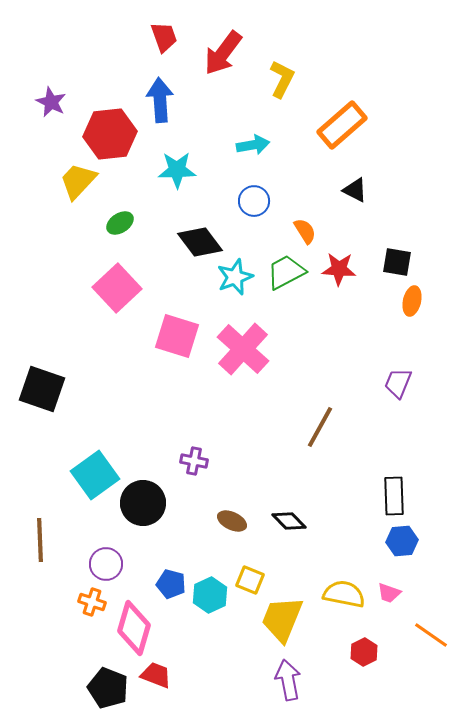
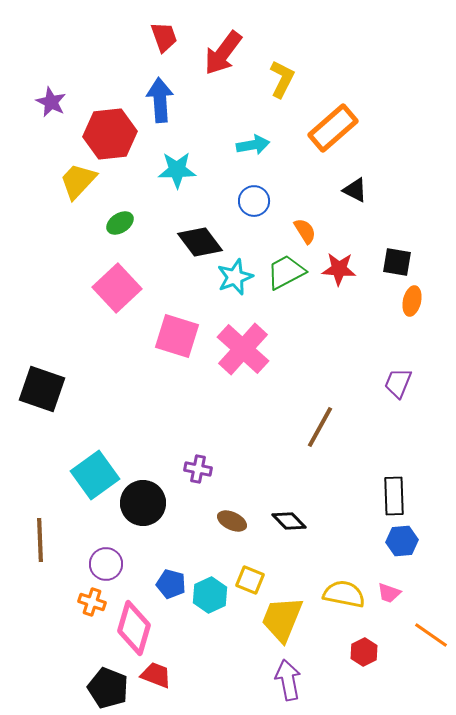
orange rectangle at (342, 125): moved 9 px left, 3 px down
purple cross at (194, 461): moved 4 px right, 8 px down
